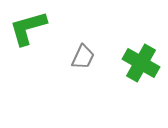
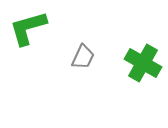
green cross: moved 2 px right
